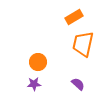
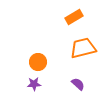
orange trapezoid: moved 4 px down; rotated 64 degrees clockwise
